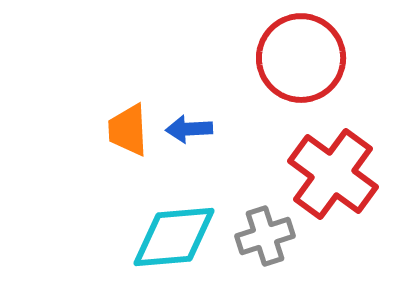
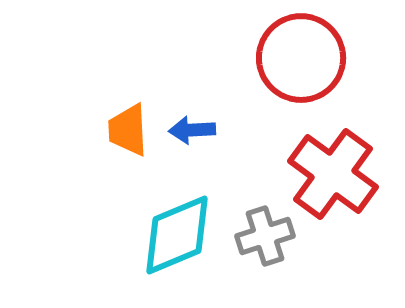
blue arrow: moved 3 px right, 1 px down
cyan diamond: moved 3 px right, 2 px up; rotated 18 degrees counterclockwise
